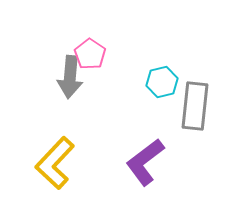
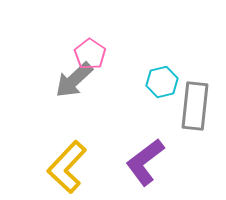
gray arrow: moved 4 px right, 3 px down; rotated 42 degrees clockwise
yellow L-shape: moved 12 px right, 4 px down
